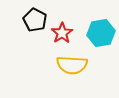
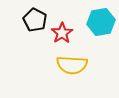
cyan hexagon: moved 11 px up
